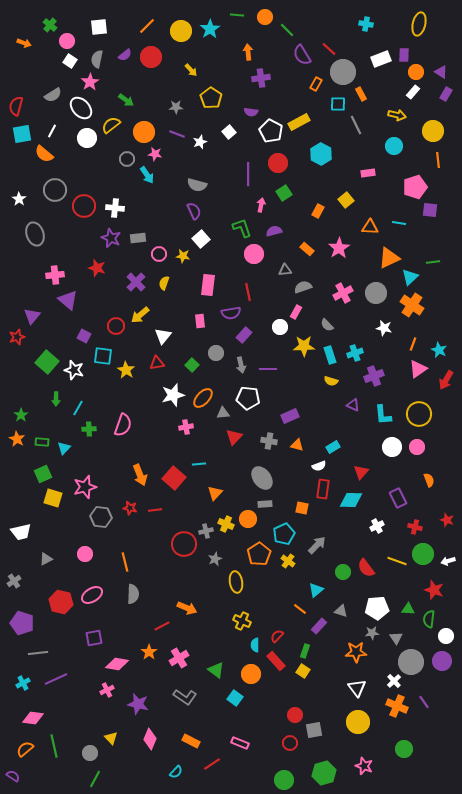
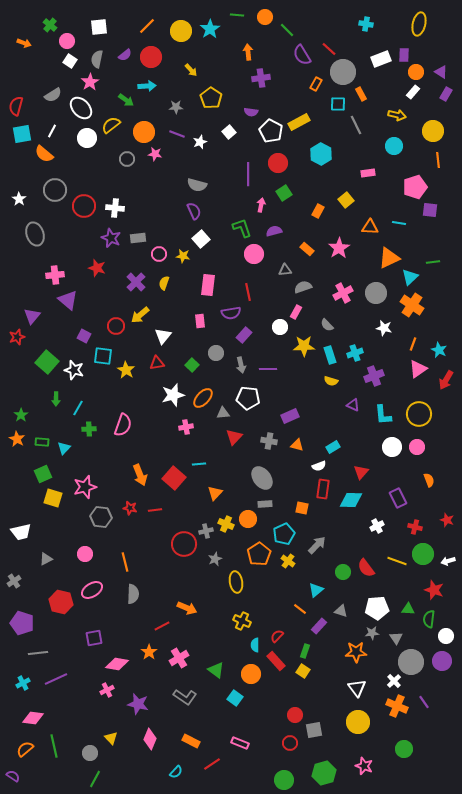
cyan arrow at (147, 175): moved 89 px up; rotated 60 degrees counterclockwise
pink ellipse at (92, 595): moved 5 px up
